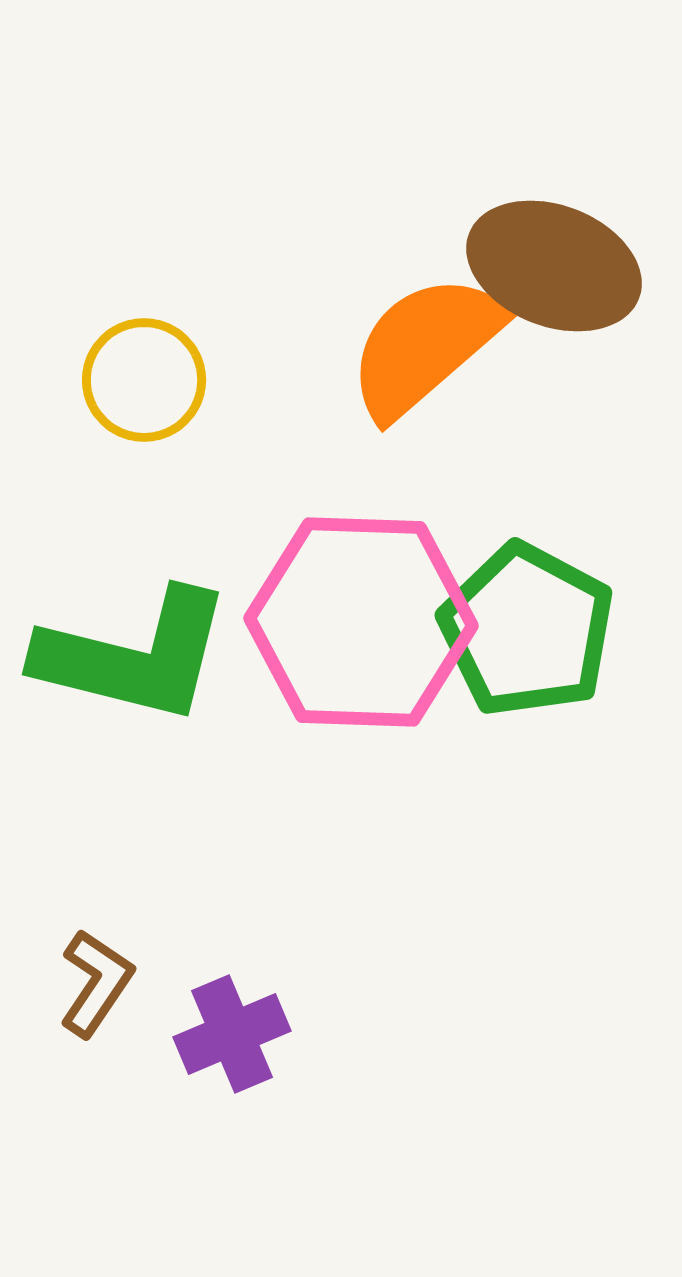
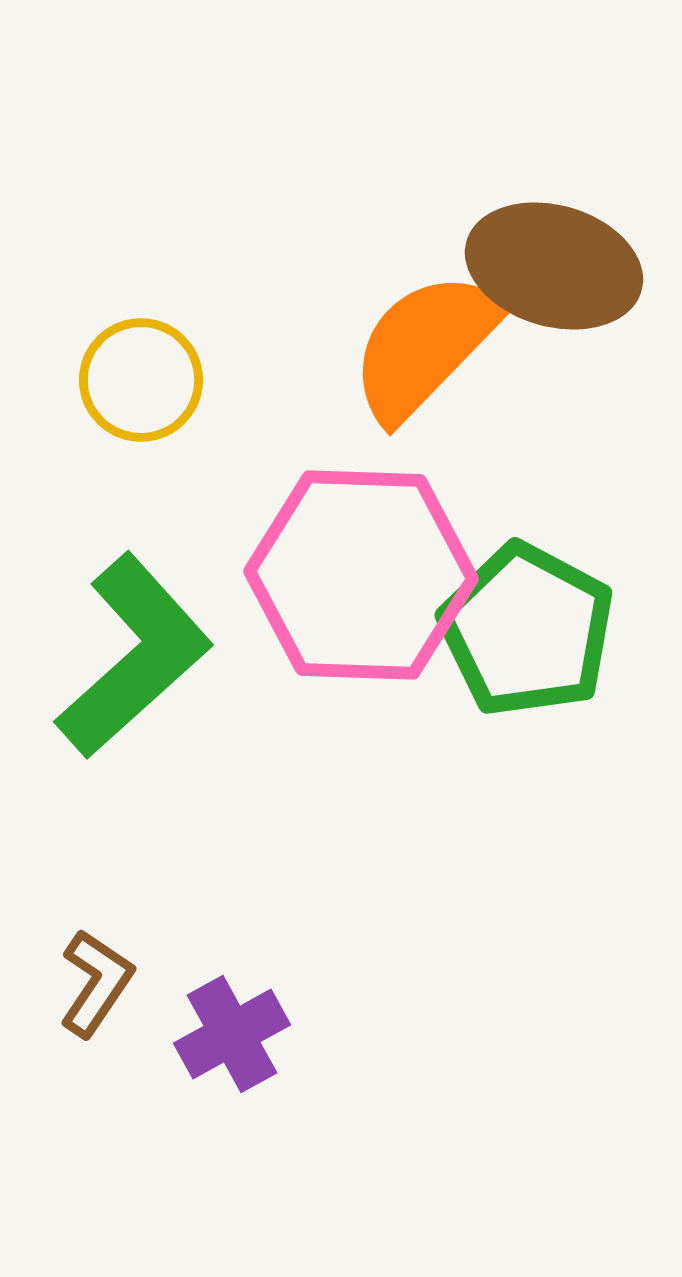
brown ellipse: rotated 5 degrees counterclockwise
orange semicircle: rotated 5 degrees counterclockwise
yellow circle: moved 3 px left
pink hexagon: moved 47 px up
green L-shape: rotated 56 degrees counterclockwise
purple cross: rotated 6 degrees counterclockwise
